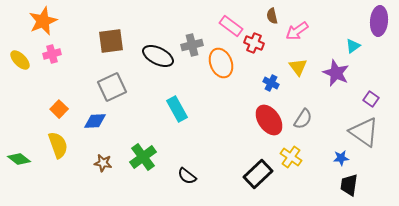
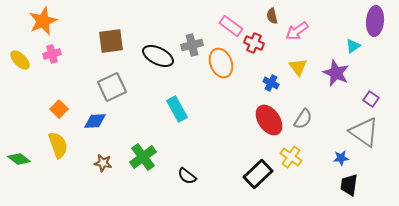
purple ellipse: moved 4 px left
